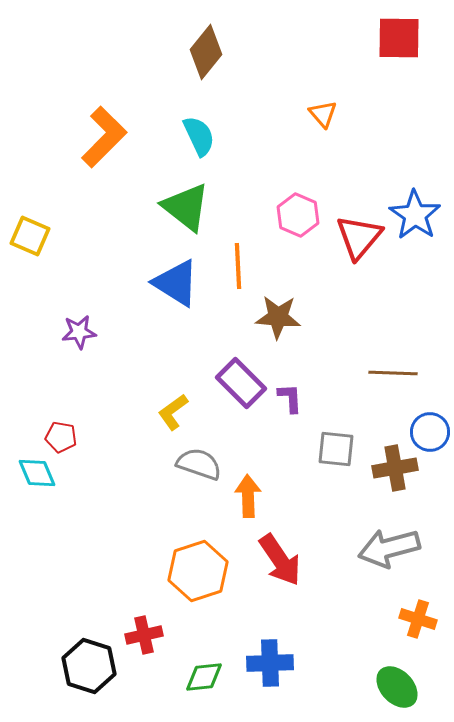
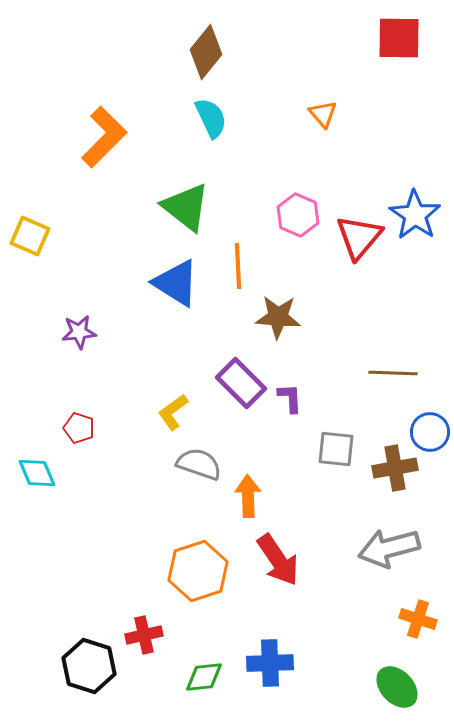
cyan semicircle: moved 12 px right, 18 px up
red pentagon: moved 18 px right, 9 px up; rotated 8 degrees clockwise
red arrow: moved 2 px left
